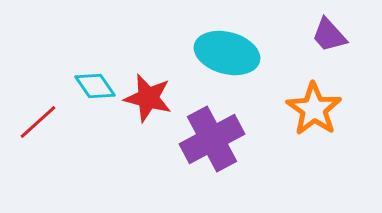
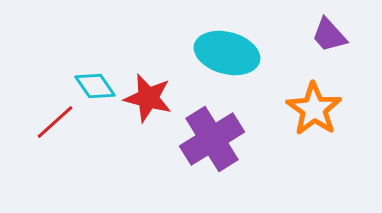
red line: moved 17 px right
purple cross: rotated 4 degrees counterclockwise
